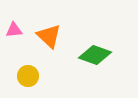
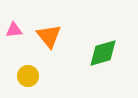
orange triangle: rotated 8 degrees clockwise
green diamond: moved 8 px right, 2 px up; rotated 36 degrees counterclockwise
